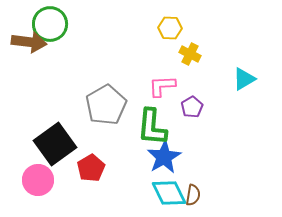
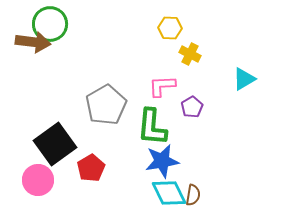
brown arrow: moved 4 px right
blue star: moved 2 px left, 4 px down; rotated 20 degrees clockwise
